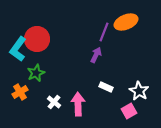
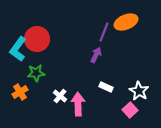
green star: rotated 18 degrees clockwise
white cross: moved 6 px right, 6 px up
pink square: moved 1 px right, 1 px up; rotated 14 degrees counterclockwise
